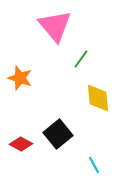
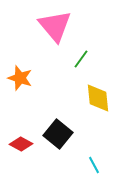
black square: rotated 12 degrees counterclockwise
